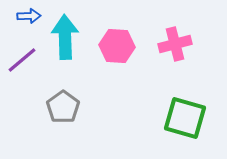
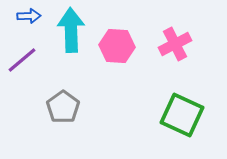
cyan arrow: moved 6 px right, 7 px up
pink cross: rotated 12 degrees counterclockwise
green square: moved 3 px left, 3 px up; rotated 9 degrees clockwise
